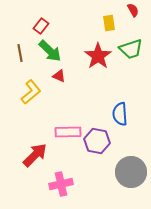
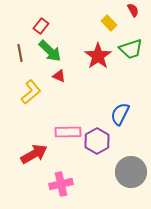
yellow rectangle: rotated 35 degrees counterclockwise
blue semicircle: rotated 30 degrees clockwise
purple hexagon: rotated 20 degrees clockwise
red arrow: moved 1 px left, 1 px up; rotated 16 degrees clockwise
